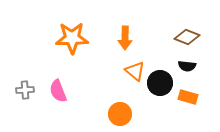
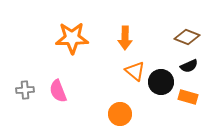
black semicircle: moved 2 px right; rotated 30 degrees counterclockwise
black circle: moved 1 px right, 1 px up
